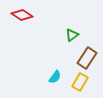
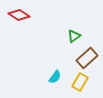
red diamond: moved 3 px left
green triangle: moved 2 px right, 1 px down
brown rectangle: rotated 15 degrees clockwise
